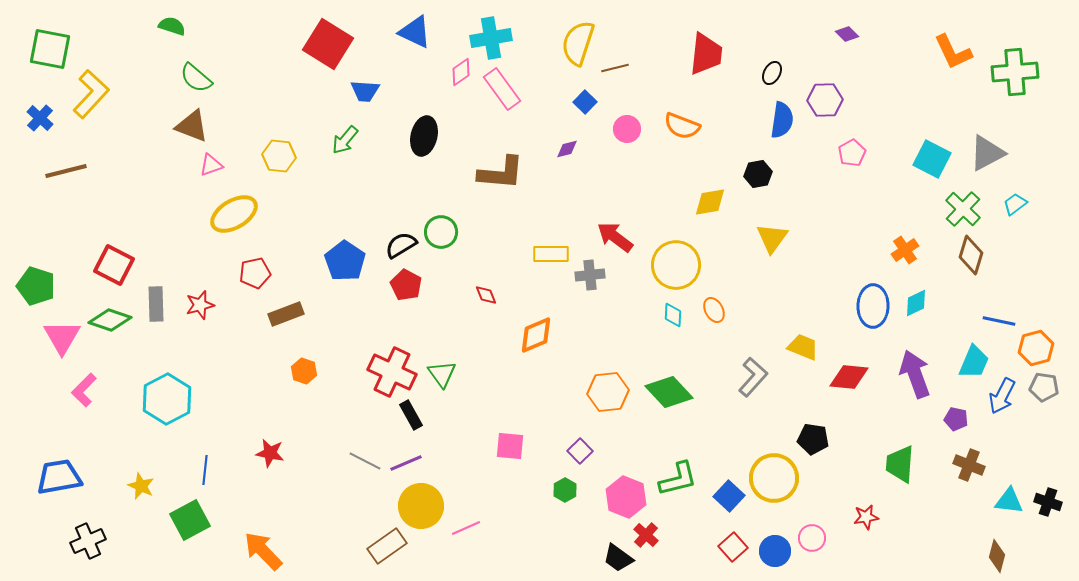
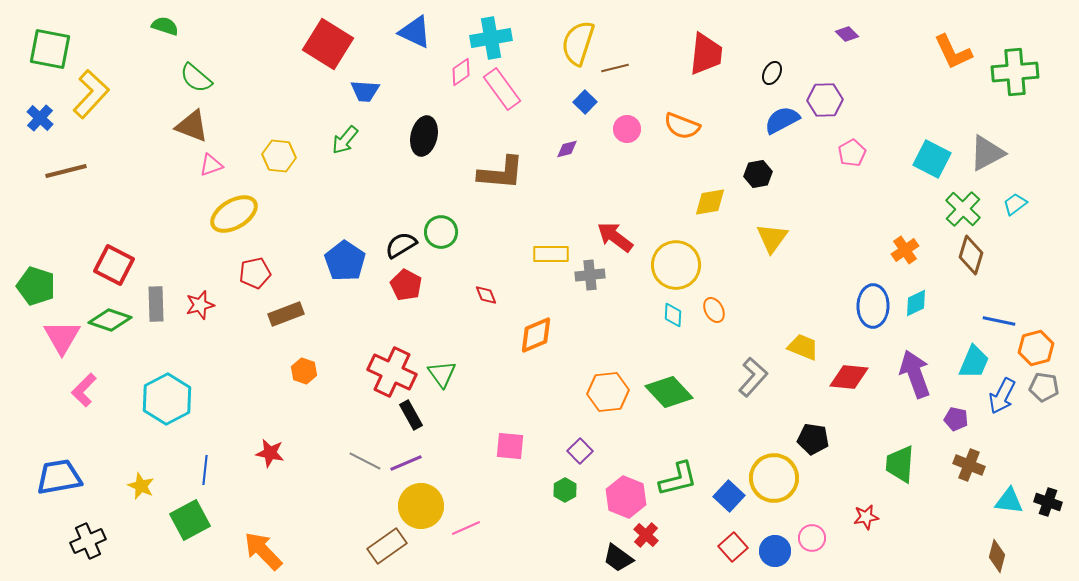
green semicircle at (172, 26): moved 7 px left
blue semicircle at (782, 120): rotated 126 degrees counterclockwise
